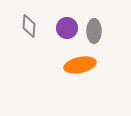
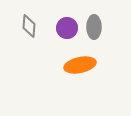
gray ellipse: moved 4 px up
